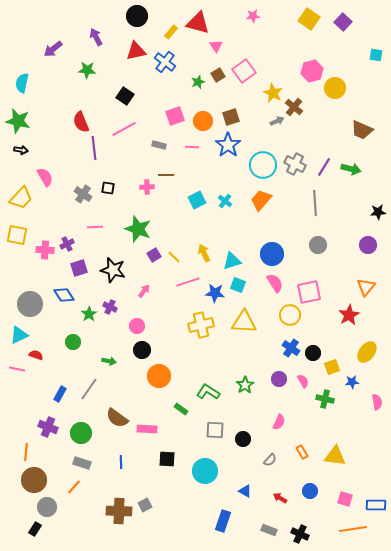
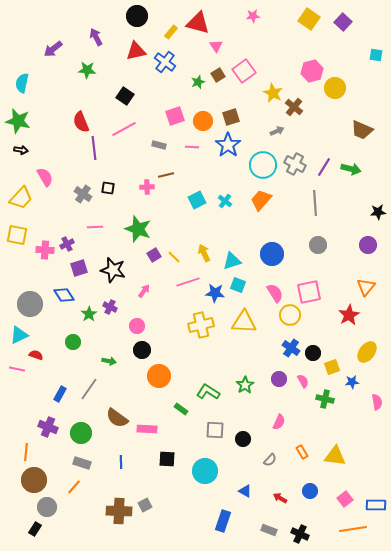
gray arrow at (277, 121): moved 10 px down
brown line at (166, 175): rotated 14 degrees counterclockwise
pink semicircle at (275, 283): moved 10 px down
pink square at (345, 499): rotated 35 degrees clockwise
